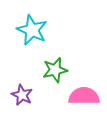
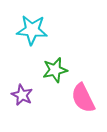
cyan star: rotated 20 degrees counterclockwise
pink semicircle: moved 1 px left, 2 px down; rotated 116 degrees counterclockwise
